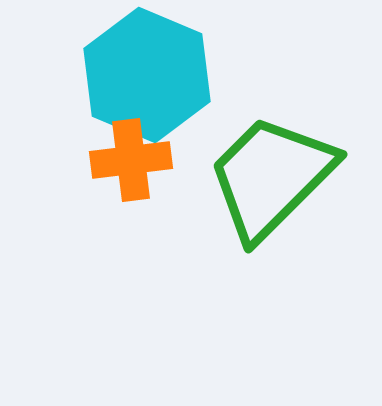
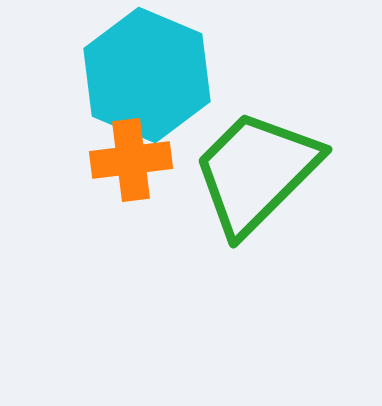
green trapezoid: moved 15 px left, 5 px up
